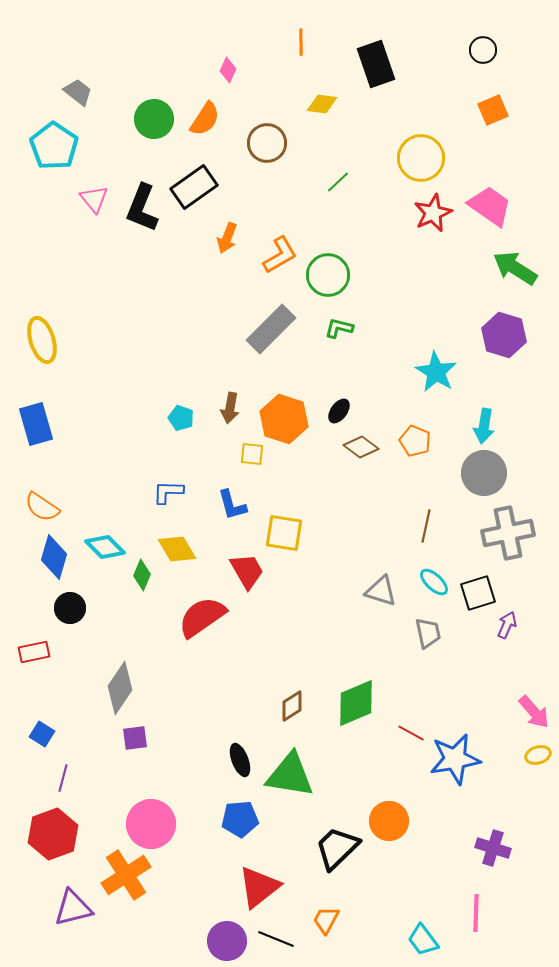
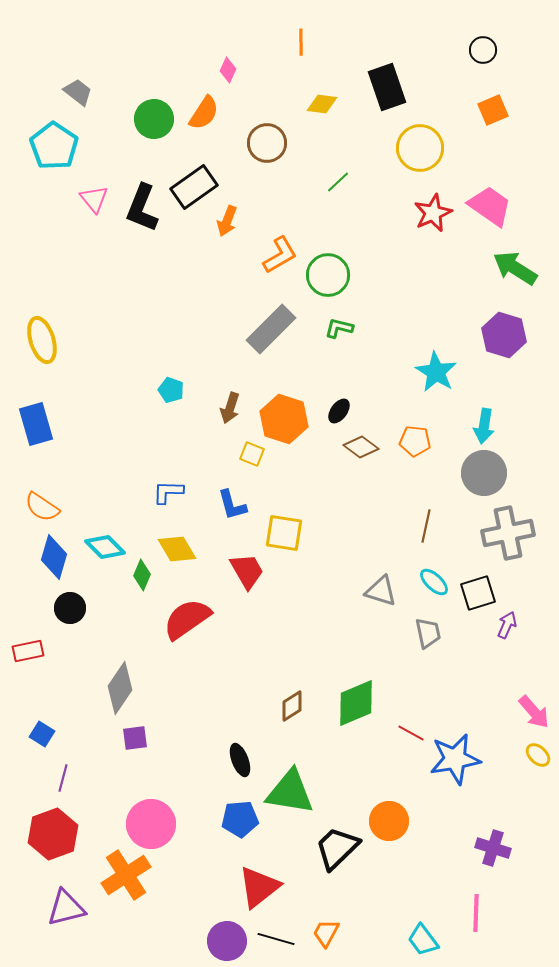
black rectangle at (376, 64): moved 11 px right, 23 px down
orange semicircle at (205, 119): moved 1 px left, 6 px up
yellow circle at (421, 158): moved 1 px left, 10 px up
orange arrow at (227, 238): moved 17 px up
brown arrow at (230, 408): rotated 8 degrees clockwise
cyan pentagon at (181, 418): moved 10 px left, 28 px up
orange pentagon at (415, 441): rotated 16 degrees counterclockwise
yellow square at (252, 454): rotated 15 degrees clockwise
red semicircle at (202, 617): moved 15 px left, 2 px down
red rectangle at (34, 652): moved 6 px left, 1 px up
yellow ellipse at (538, 755): rotated 60 degrees clockwise
green triangle at (290, 775): moved 17 px down
purple triangle at (73, 908): moved 7 px left
orange trapezoid at (326, 920): moved 13 px down
black line at (276, 939): rotated 6 degrees counterclockwise
